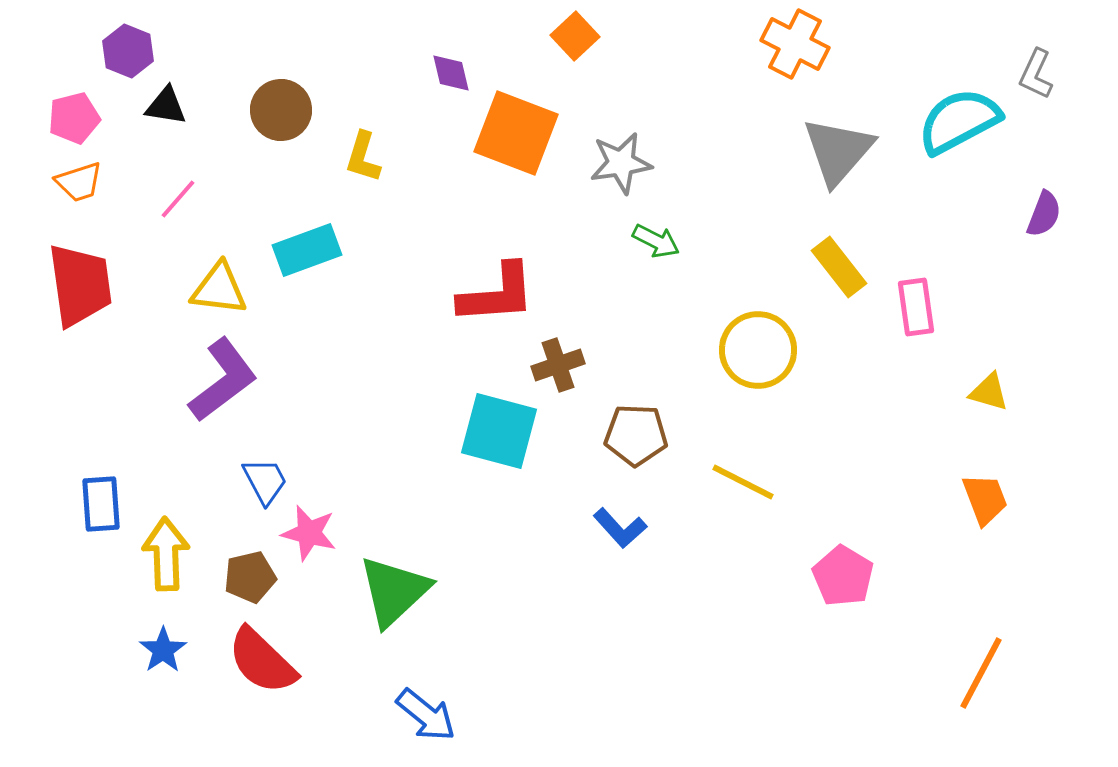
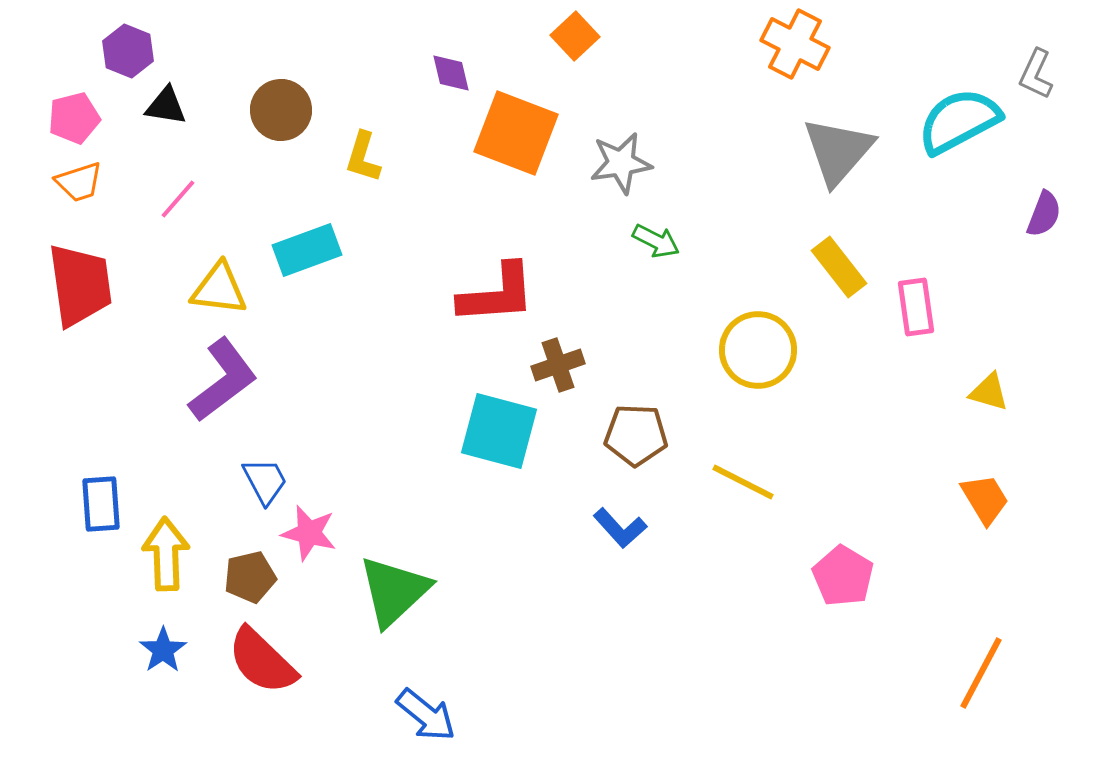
orange trapezoid at (985, 499): rotated 10 degrees counterclockwise
